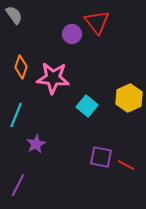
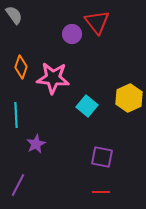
cyan line: rotated 25 degrees counterclockwise
purple square: moved 1 px right
red line: moved 25 px left, 27 px down; rotated 30 degrees counterclockwise
